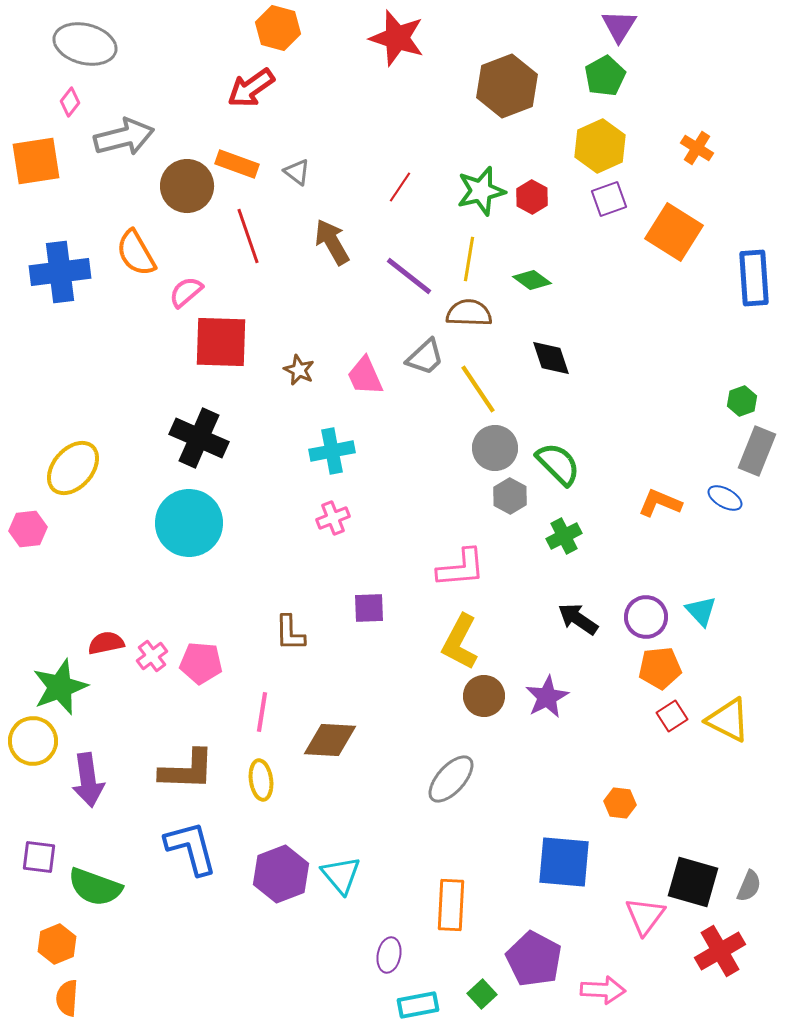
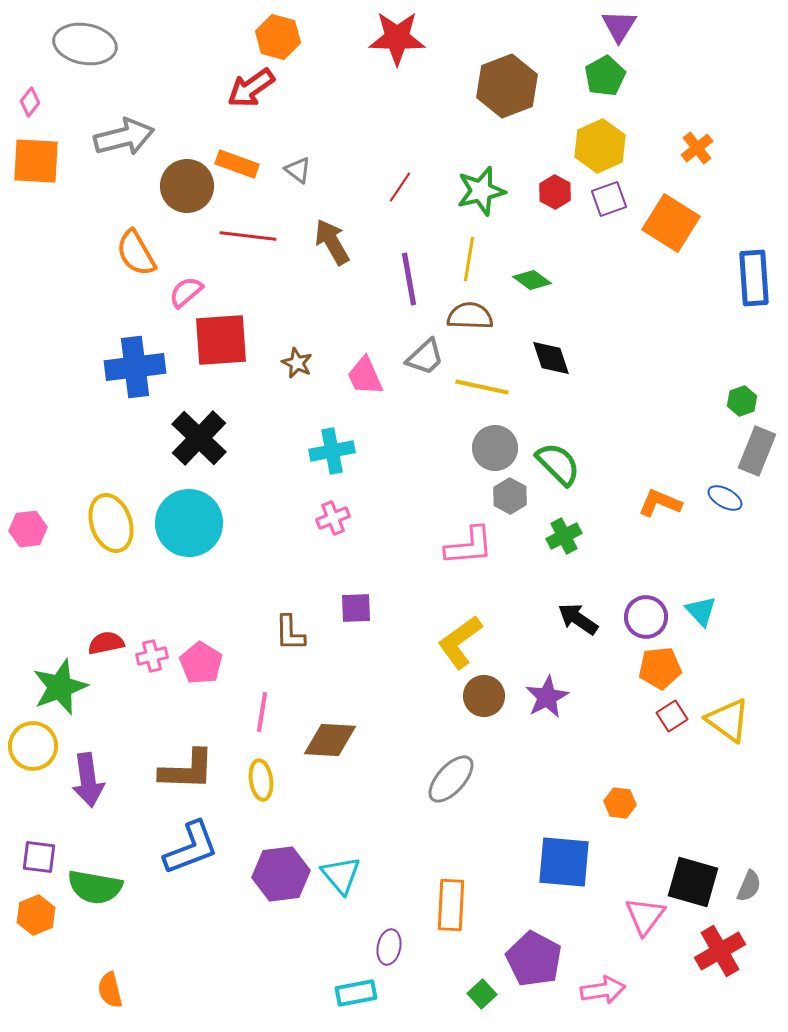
orange hexagon at (278, 28): moved 9 px down
red star at (397, 38): rotated 16 degrees counterclockwise
gray ellipse at (85, 44): rotated 4 degrees counterclockwise
pink diamond at (70, 102): moved 40 px left
orange cross at (697, 148): rotated 20 degrees clockwise
orange square at (36, 161): rotated 12 degrees clockwise
gray triangle at (297, 172): moved 1 px right, 2 px up
red hexagon at (532, 197): moved 23 px right, 5 px up
orange square at (674, 232): moved 3 px left, 9 px up
red line at (248, 236): rotated 64 degrees counterclockwise
blue cross at (60, 272): moved 75 px right, 95 px down
purple line at (409, 276): moved 3 px down; rotated 42 degrees clockwise
brown semicircle at (469, 313): moved 1 px right, 3 px down
red square at (221, 342): moved 2 px up; rotated 6 degrees counterclockwise
brown star at (299, 370): moved 2 px left, 7 px up
yellow line at (478, 389): moved 4 px right, 2 px up; rotated 44 degrees counterclockwise
black cross at (199, 438): rotated 20 degrees clockwise
yellow ellipse at (73, 468): moved 38 px right, 55 px down; rotated 60 degrees counterclockwise
pink L-shape at (461, 568): moved 8 px right, 22 px up
purple square at (369, 608): moved 13 px left
yellow L-shape at (460, 642): rotated 26 degrees clockwise
pink cross at (152, 656): rotated 24 degrees clockwise
pink pentagon at (201, 663): rotated 27 degrees clockwise
yellow triangle at (728, 720): rotated 9 degrees clockwise
yellow circle at (33, 741): moved 5 px down
blue L-shape at (191, 848): rotated 84 degrees clockwise
purple hexagon at (281, 874): rotated 14 degrees clockwise
green semicircle at (95, 887): rotated 10 degrees counterclockwise
orange hexagon at (57, 944): moved 21 px left, 29 px up
purple ellipse at (389, 955): moved 8 px up
pink arrow at (603, 990): rotated 12 degrees counterclockwise
orange semicircle at (67, 998): moved 43 px right, 8 px up; rotated 18 degrees counterclockwise
cyan rectangle at (418, 1005): moved 62 px left, 12 px up
